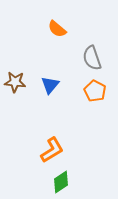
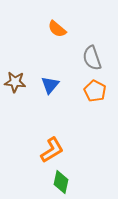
green diamond: rotated 45 degrees counterclockwise
